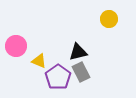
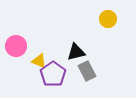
yellow circle: moved 1 px left
black triangle: moved 2 px left
gray rectangle: moved 6 px right, 1 px up
purple pentagon: moved 5 px left, 3 px up
